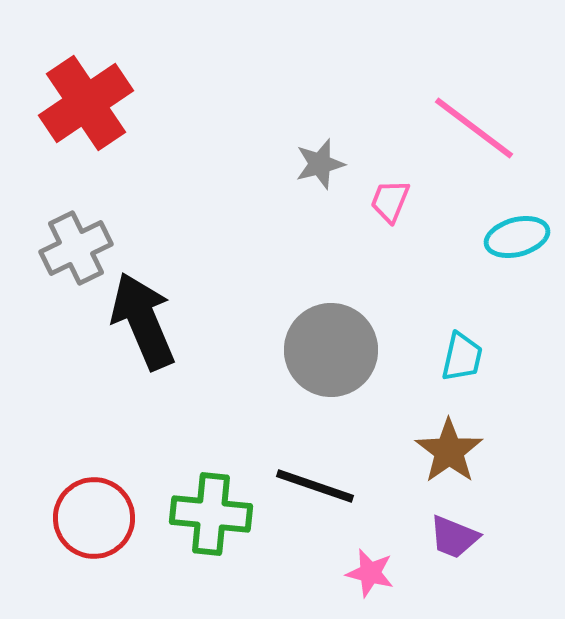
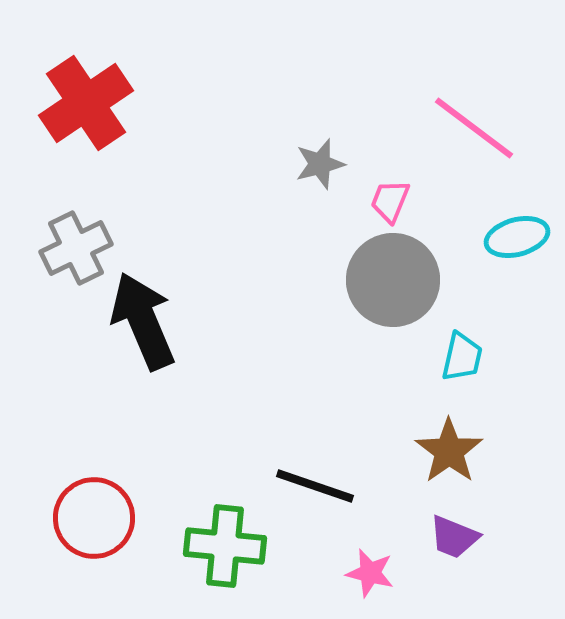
gray circle: moved 62 px right, 70 px up
green cross: moved 14 px right, 32 px down
